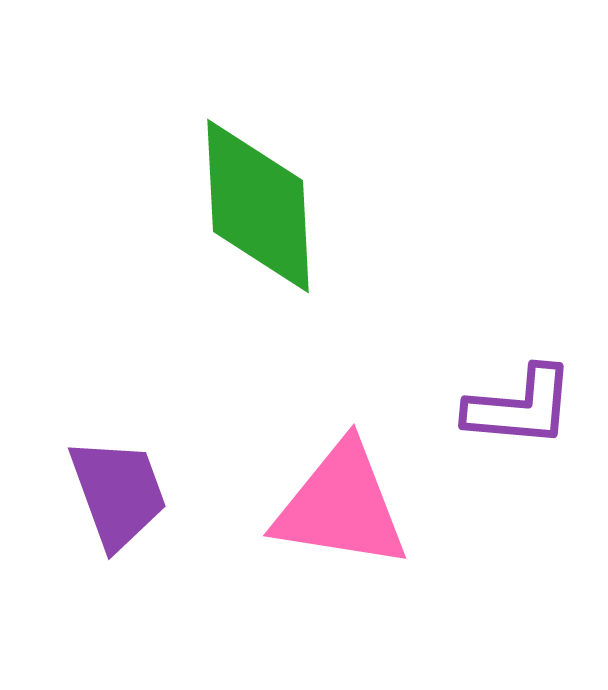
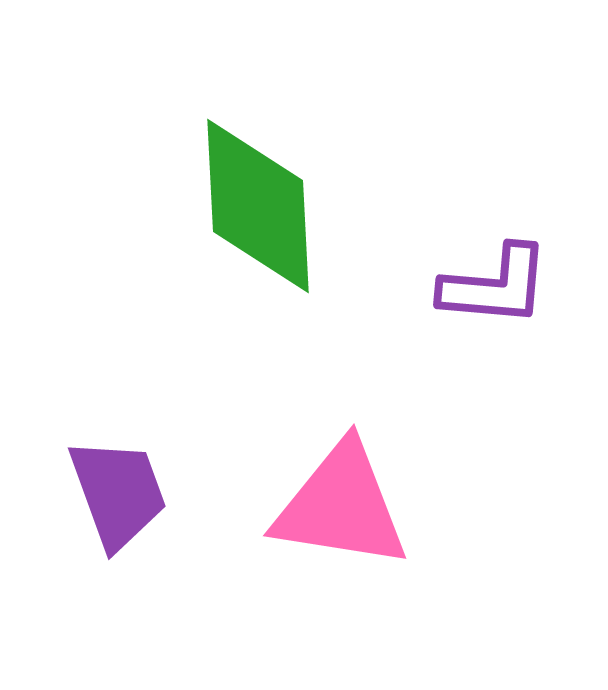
purple L-shape: moved 25 px left, 121 px up
